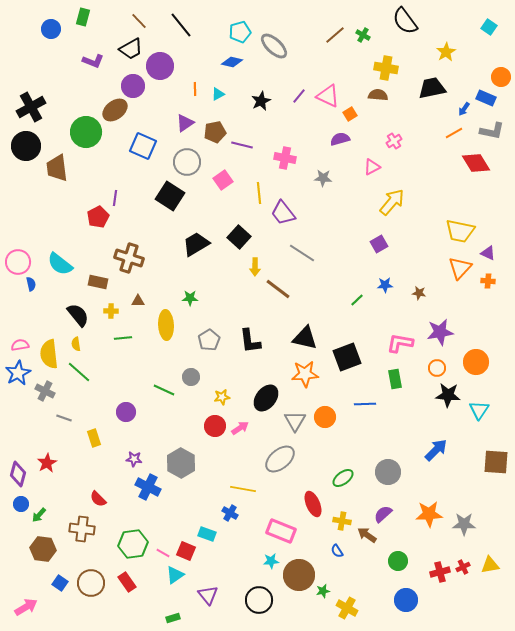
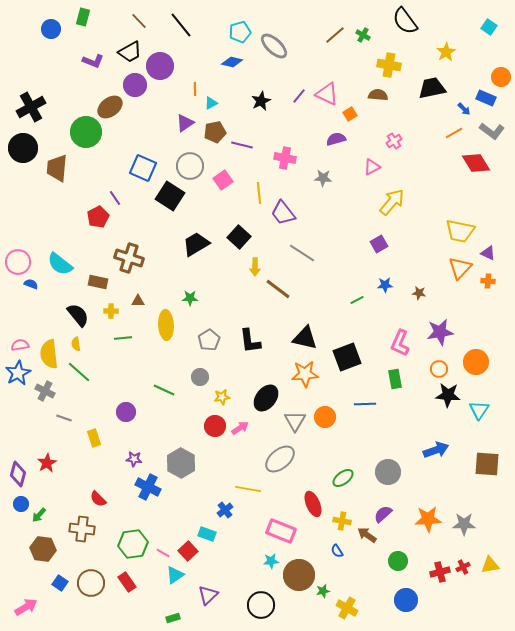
black trapezoid at (131, 49): moved 1 px left, 3 px down
yellow cross at (386, 68): moved 3 px right, 3 px up
purple circle at (133, 86): moved 2 px right, 1 px up
cyan triangle at (218, 94): moved 7 px left, 9 px down
pink triangle at (328, 96): moved 1 px left, 2 px up
blue arrow at (464, 109): rotated 80 degrees counterclockwise
brown ellipse at (115, 110): moved 5 px left, 3 px up
gray L-shape at (492, 131): rotated 25 degrees clockwise
purple semicircle at (340, 139): moved 4 px left
black circle at (26, 146): moved 3 px left, 2 px down
blue square at (143, 146): moved 22 px down
gray circle at (187, 162): moved 3 px right, 4 px down
brown trapezoid at (57, 168): rotated 12 degrees clockwise
purple line at (115, 198): rotated 42 degrees counterclockwise
blue semicircle at (31, 284): rotated 56 degrees counterclockwise
green line at (357, 300): rotated 16 degrees clockwise
pink L-shape at (400, 343): rotated 76 degrees counterclockwise
orange circle at (437, 368): moved 2 px right, 1 px down
gray circle at (191, 377): moved 9 px right
blue arrow at (436, 450): rotated 25 degrees clockwise
brown square at (496, 462): moved 9 px left, 2 px down
yellow line at (243, 489): moved 5 px right
blue cross at (230, 513): moved 5 px left, 3 px up; rotated 21 degrees clockwise
orange star at (429, 514): moved 1 px left, 5 px down
red square at (186, 551): moved 2 px right; rotated 24 degrees clockwise
purple triangle at (208, 595): rotated 25 degrees clockwise
black circle at (259, 600): moved 2 px right, 5 px down
